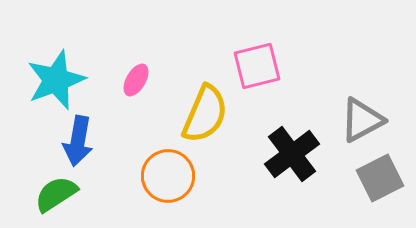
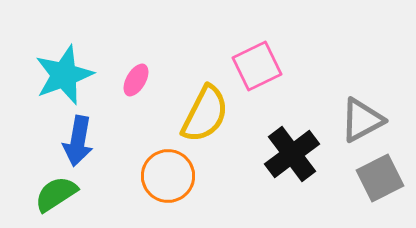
pink square: rotated 12 degrees counterclockwise
cyan star: moved 8 px right, 5 px up
yellow semicircle: rotated 4 degrees clockwise
